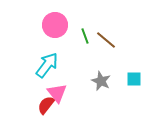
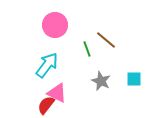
green line: moved 2 px right, 13 px down
pink triangle: rotated 25 degrees counterclockwise
